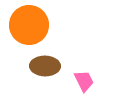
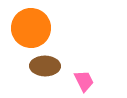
orange circle: moved 2 px right, 3 px down
